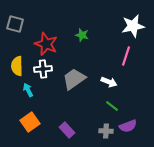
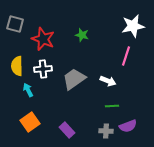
red star: moved 3 px left, 5 px up
white arrow: moved 1 px left, 1 px up
green line: rotated 40 degrees counterclockwise
